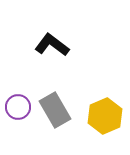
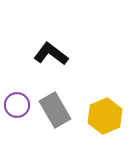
black L-shape: moved 1 px left, 9 px down
purple circle: moved 1 px left, 2 px up
